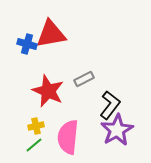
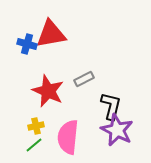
black L-shape: moved 1 px right, 1 px down; rotated 24 degrees counterclockwise
purple star: rotated 16 degrees counterclockwise
